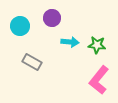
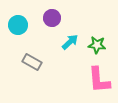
cyan circle: moved 2 px left, 1 px up
cyan arrow: rotated 48 degrees counterclockwise
pink L-shape: rotated 44 degrees counterclockwise
